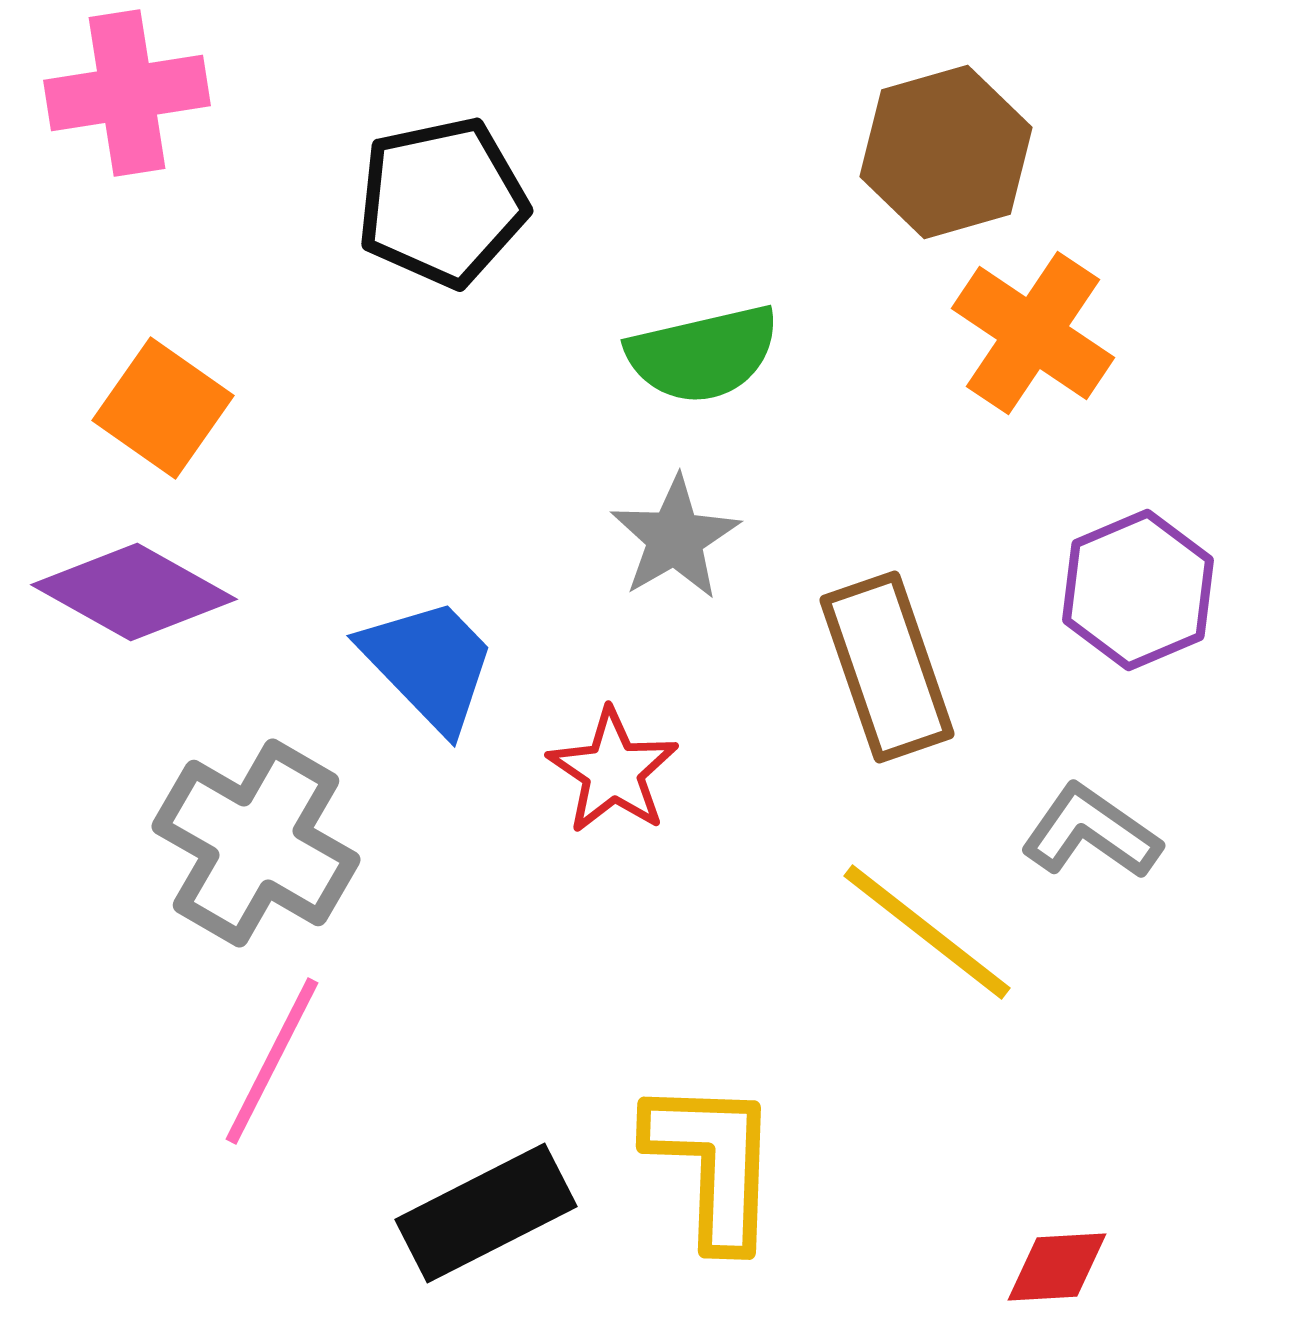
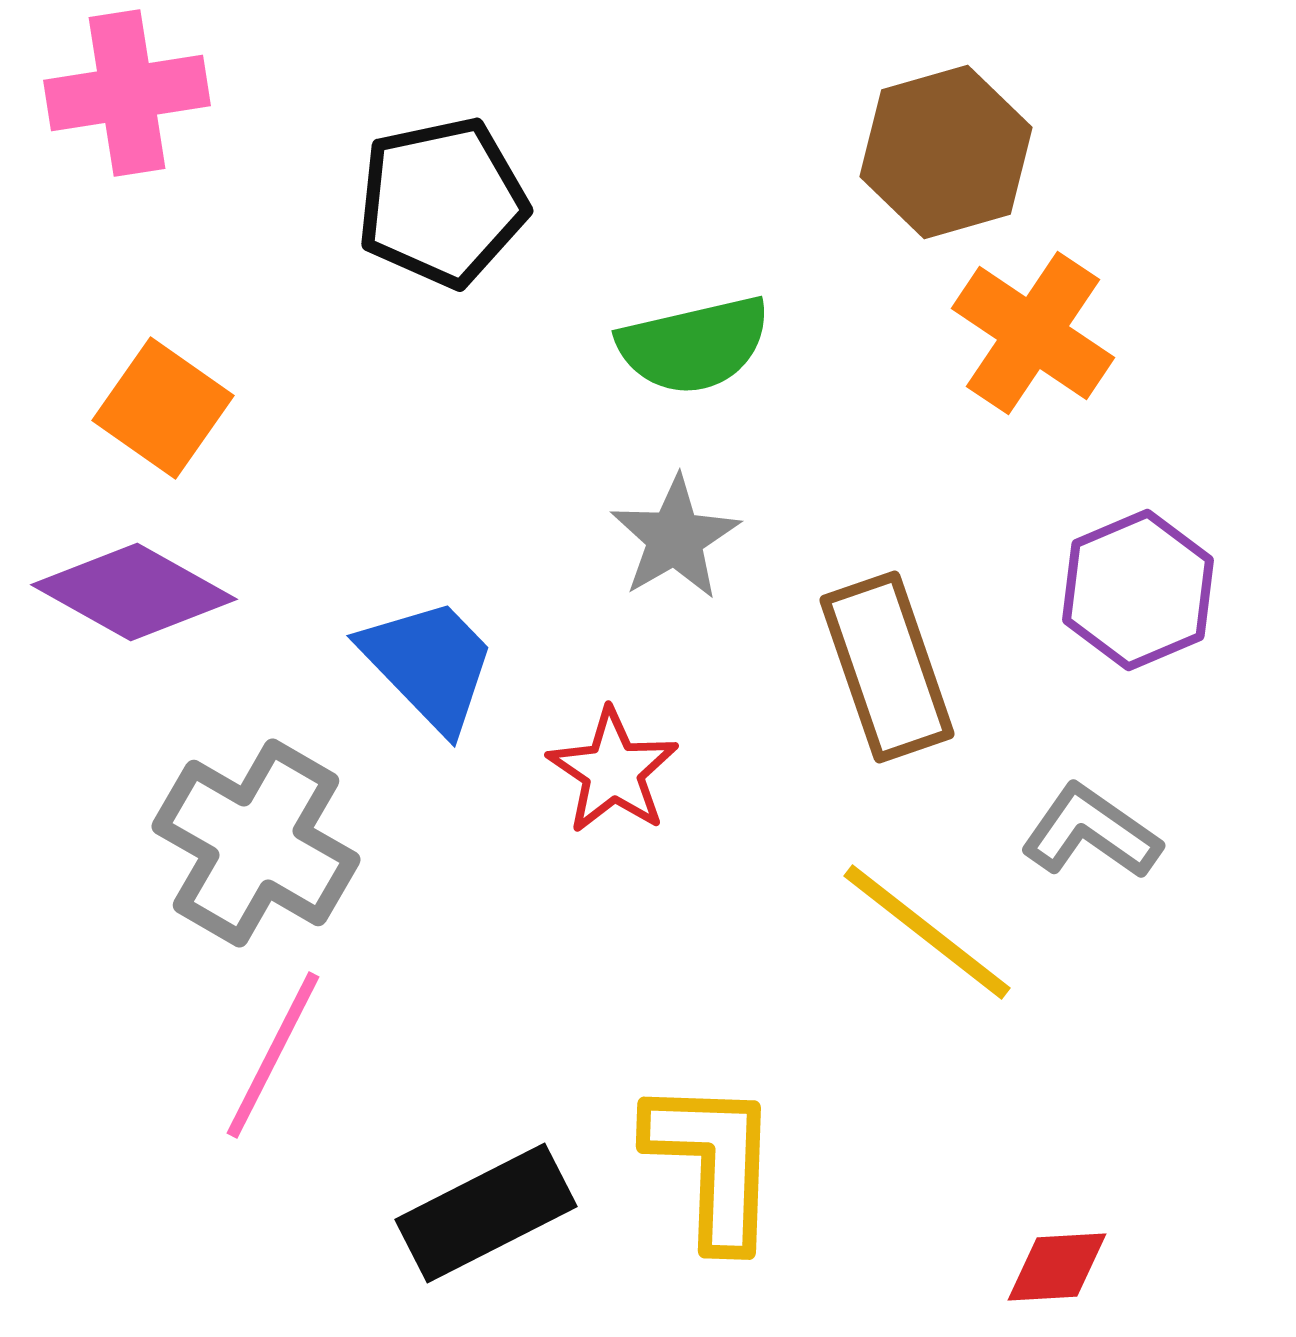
green semicircle: moved 9 px left, 9 px up
pink line: moved 1 px right, 6 px up
